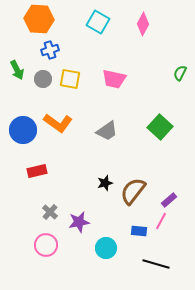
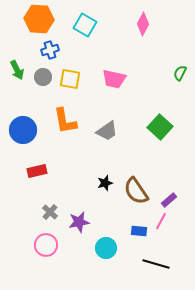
cyan square: moved 13 px left, 3 px down
gray circle: moved 2 px up
orange L-shape: moved 7 px right, 2 px up; rotated 44 degrees clockwise
brown semicircle: moved 3 px right; rotated 72 degrees counterclockwise
